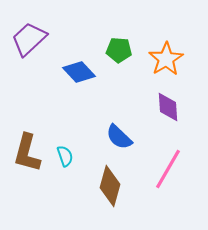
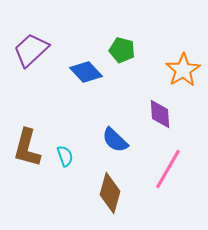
purple trapezoid: moved 2 px right, 11 px down
green pentagon: moved 3 px right; rotated 10 degrees clockwise
orange star: moved 17 px right, 11 px down
blue diamond: moved 7 px right
purple diamond: moved 8 px left, 7 px down
blue semicircle: moved 4 px left, 3 px down
brown L-shape: moved 5 px up
brown diamond: moved 7 px down
